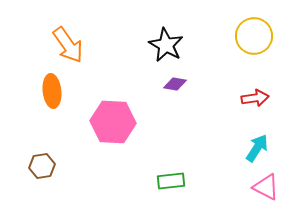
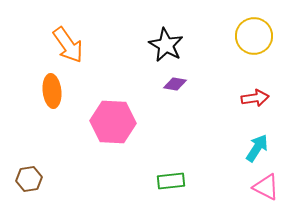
brown hexagon: moved 13 px left, 13 px down
